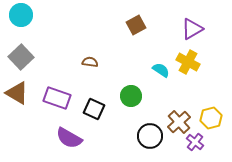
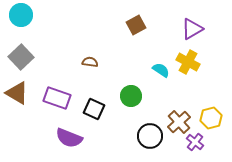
purple semicircle: rotated 8 degrees counterclockwise
